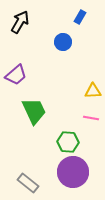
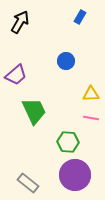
blue circle: moved 3 px right, 19 px down
yellow triangle: moved 2 px left, 3 px down
purple circle: moved 2 px right, 3 px down
